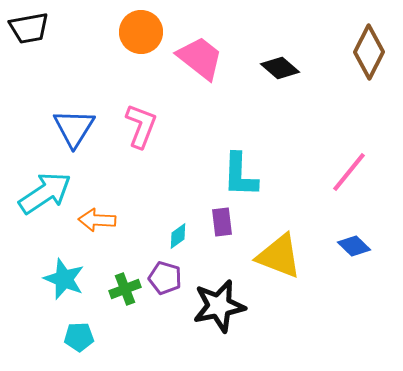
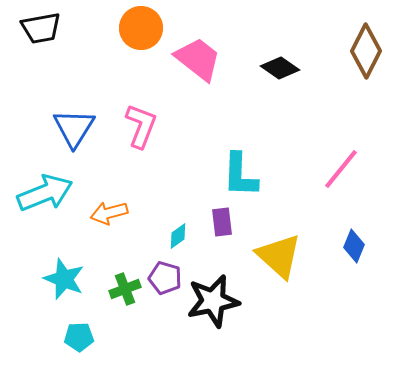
black trapezoid: moved 12 px right
orange circle: moved 4 px up
brown diamond: moved 3 px left, 1 px up
pink trapezoid: moved 2 px left, 1 px down
black diamond: rotated 6 degrees counterclockwise
pink line: moved 8 px left, 3 px up
cyan arrow: rotated 12 degrees clockwise
orange arrow: moved 12 px right, 7 px up; rotated 18 degrees counterclockwise
blue diamond: rotated 68 degrees clockwise
yellow triangle: rotated 21 degrees clockwise
black star: moved 6 px left, 5 px up
